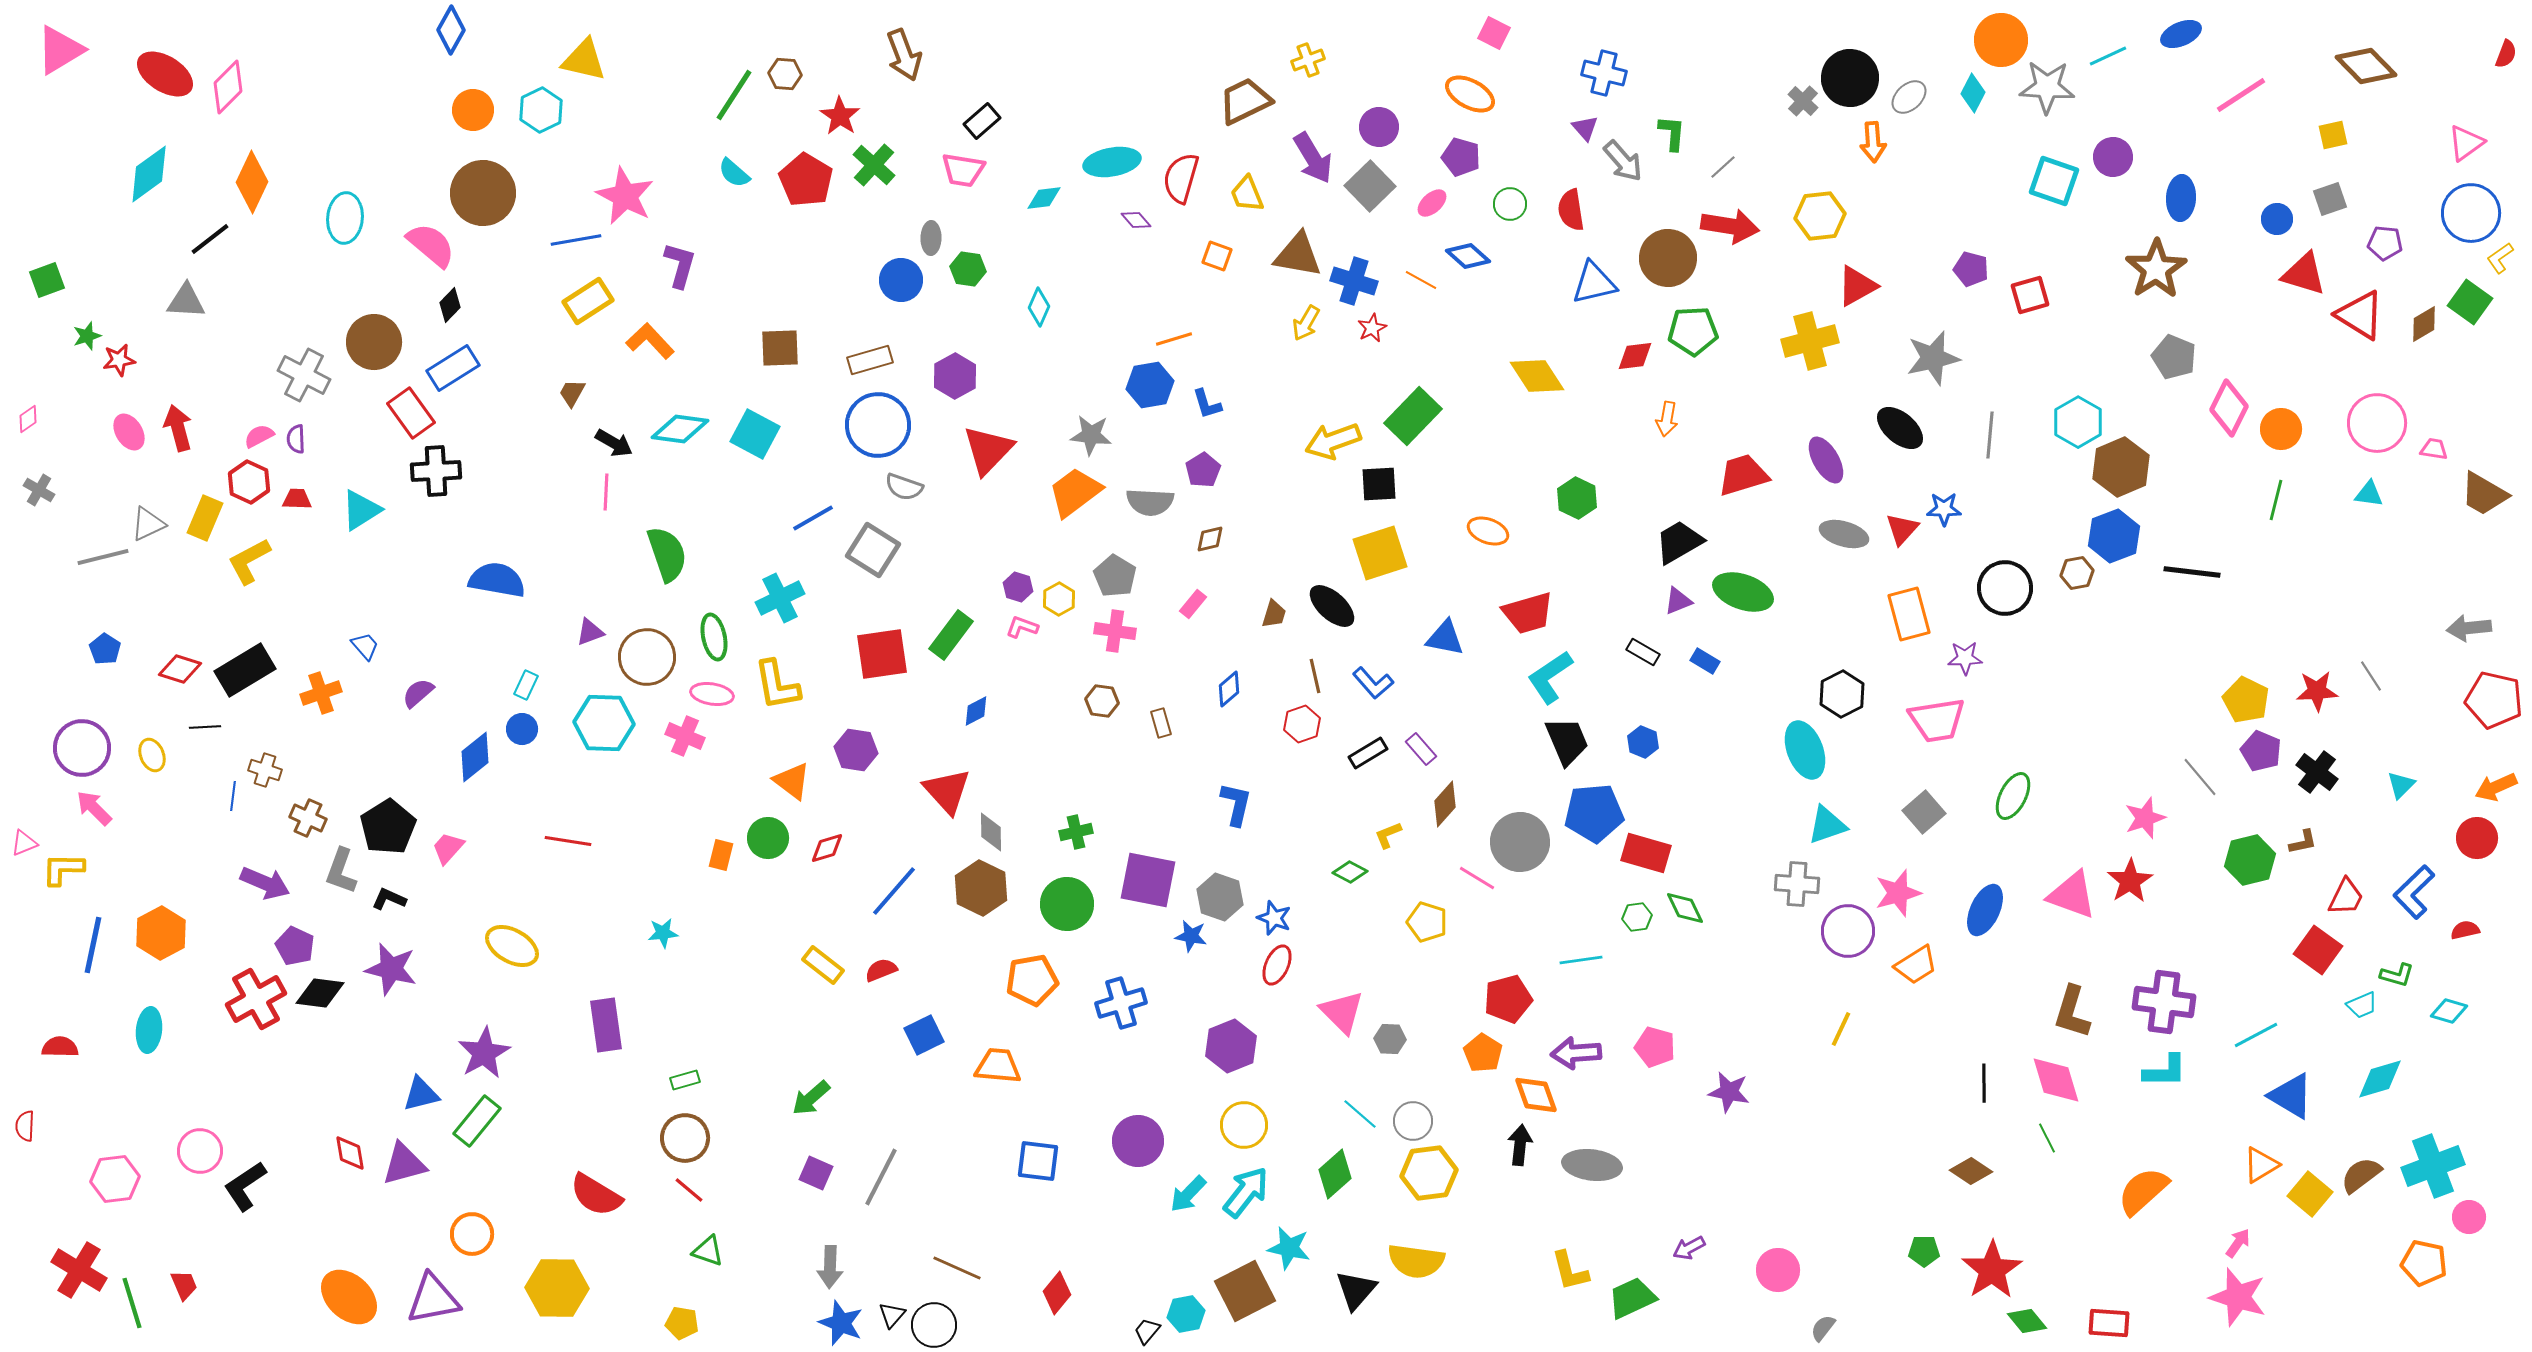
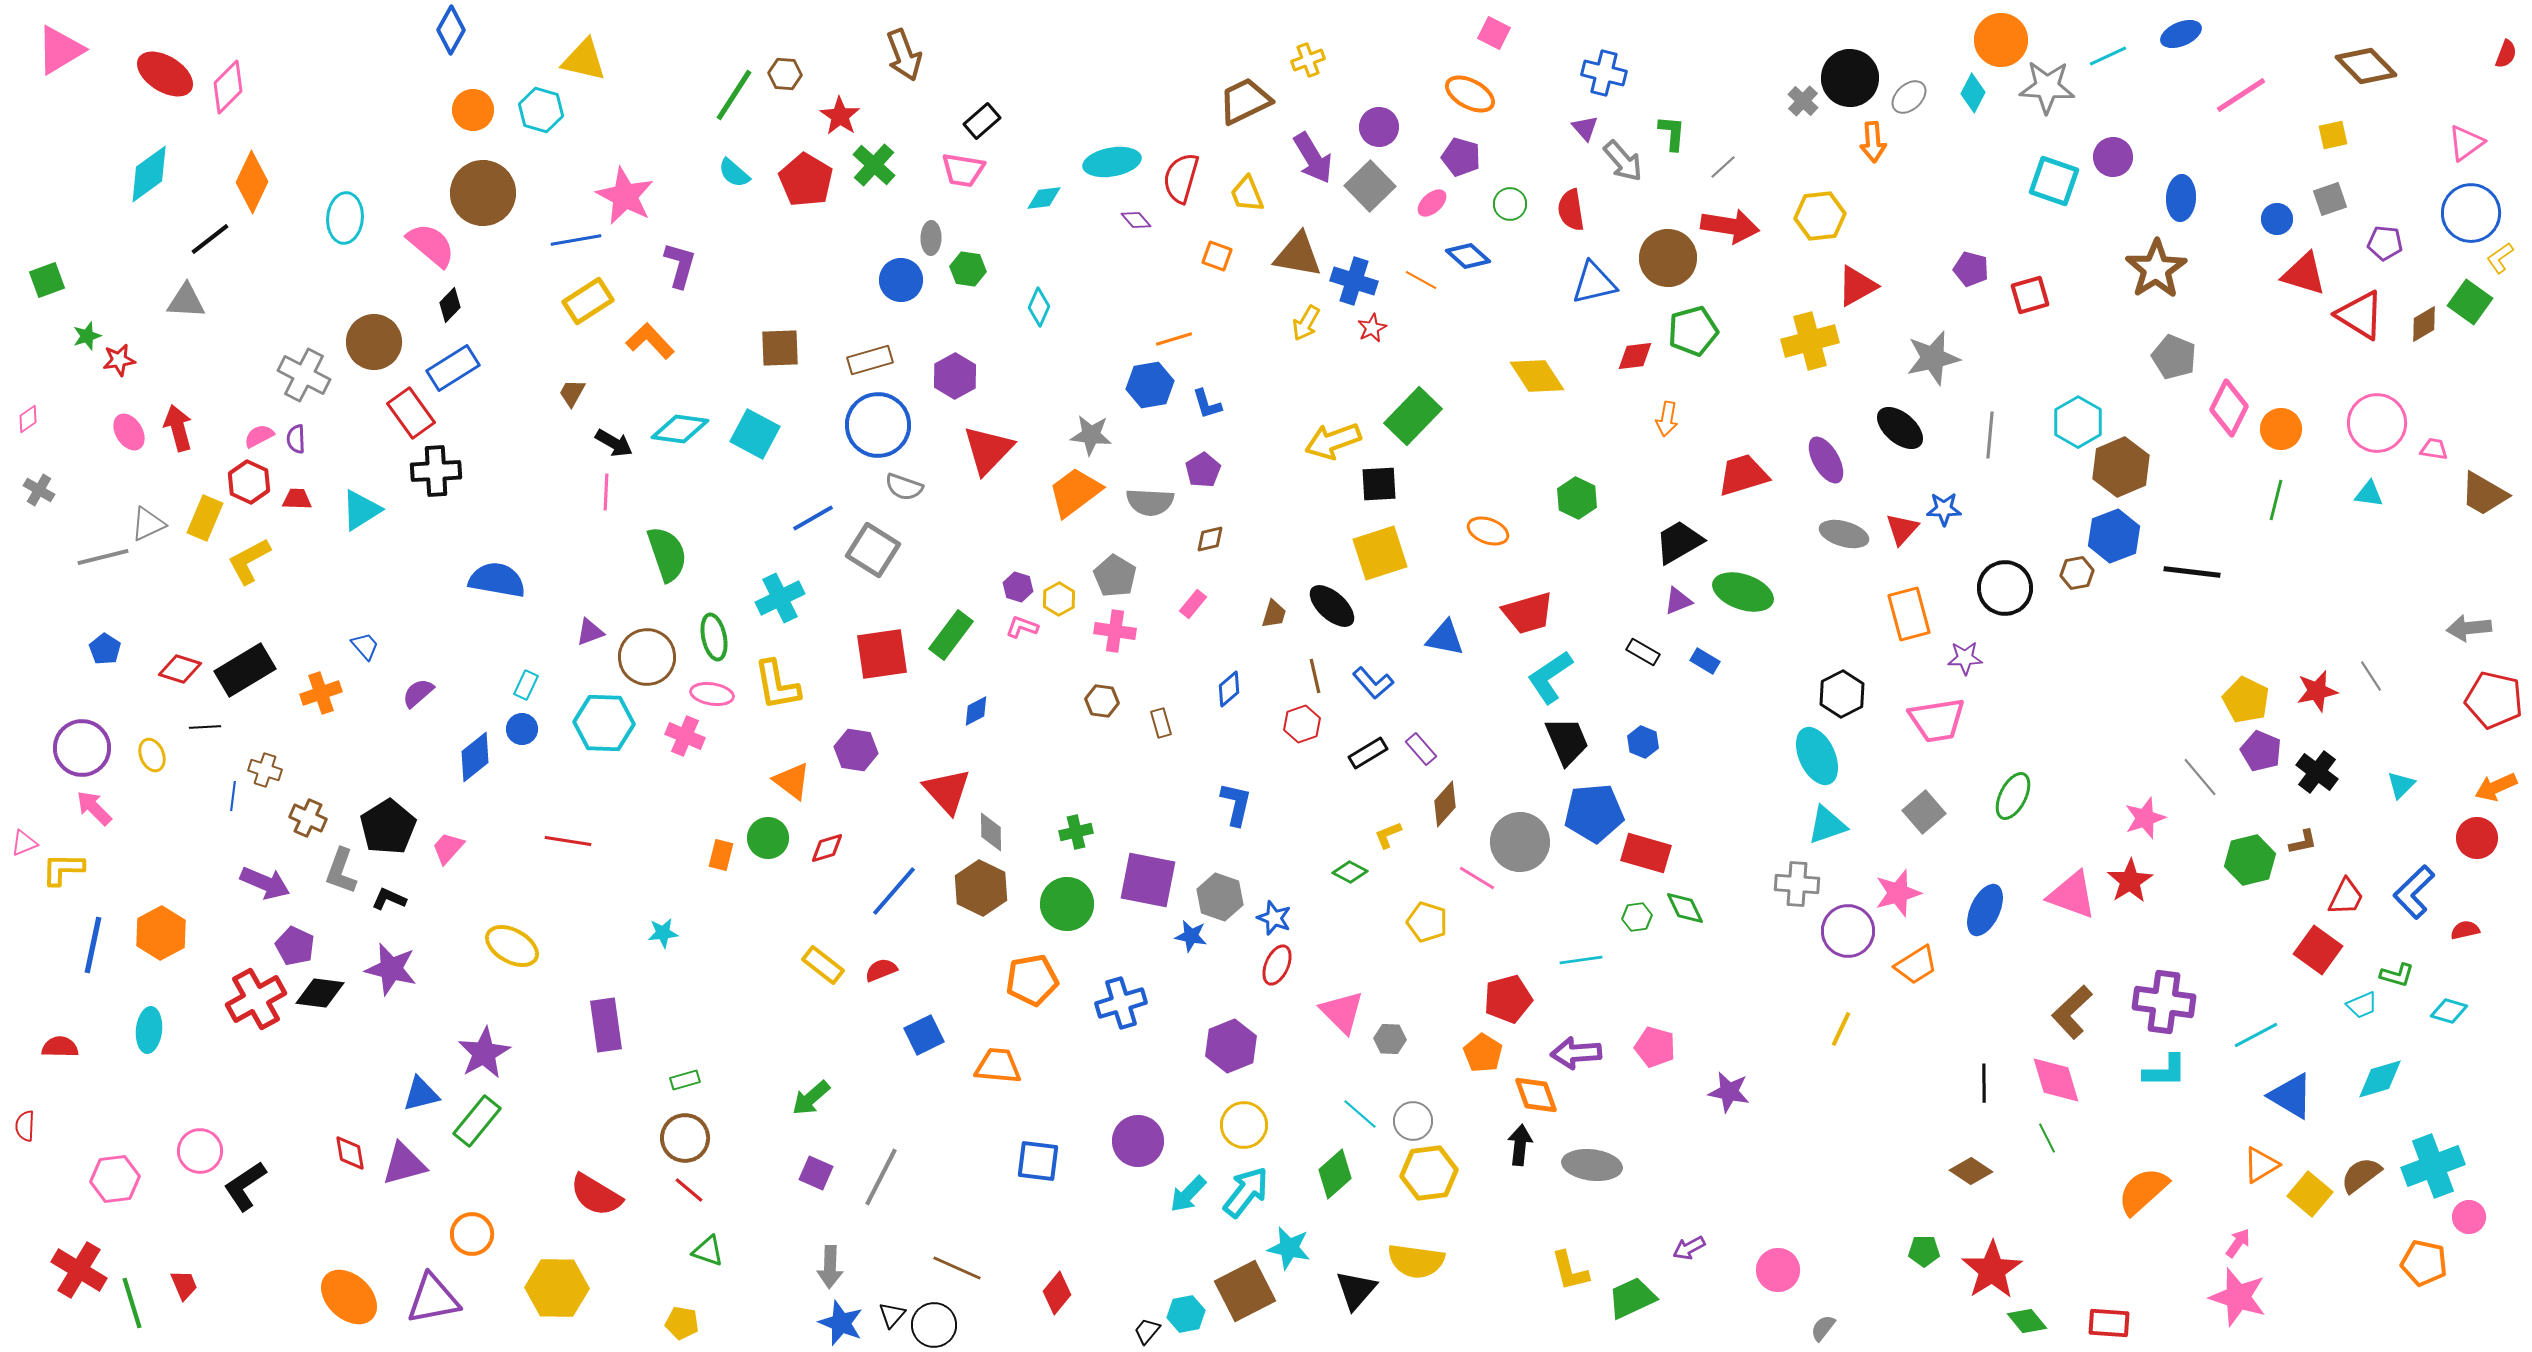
cyan hexagon at (541, 110): rotated 18 degrees counterclockwise
green pentagon at (1693, 331): rotated 12 degrees counterclockwise
red star at (2317, 691): rotated 9 degrees counterclockwise
cyan ellipse at (1805, 750): moved 12 px right, 6 px down; rotated 4 degrees counterclockwise
brown L-shape at (2072, 1012): rotated 30 degrees clockwise
